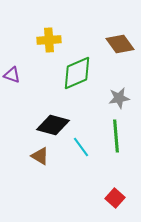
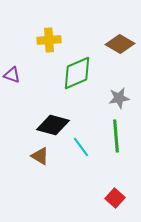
brown diamond: rotated 24 degrees counterclockwise
